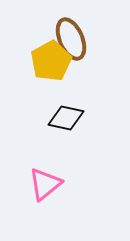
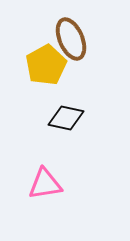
yellow pentagon: moved 5 px left, 4 px down
pink triangle: rotated 30 degrees clockwise
